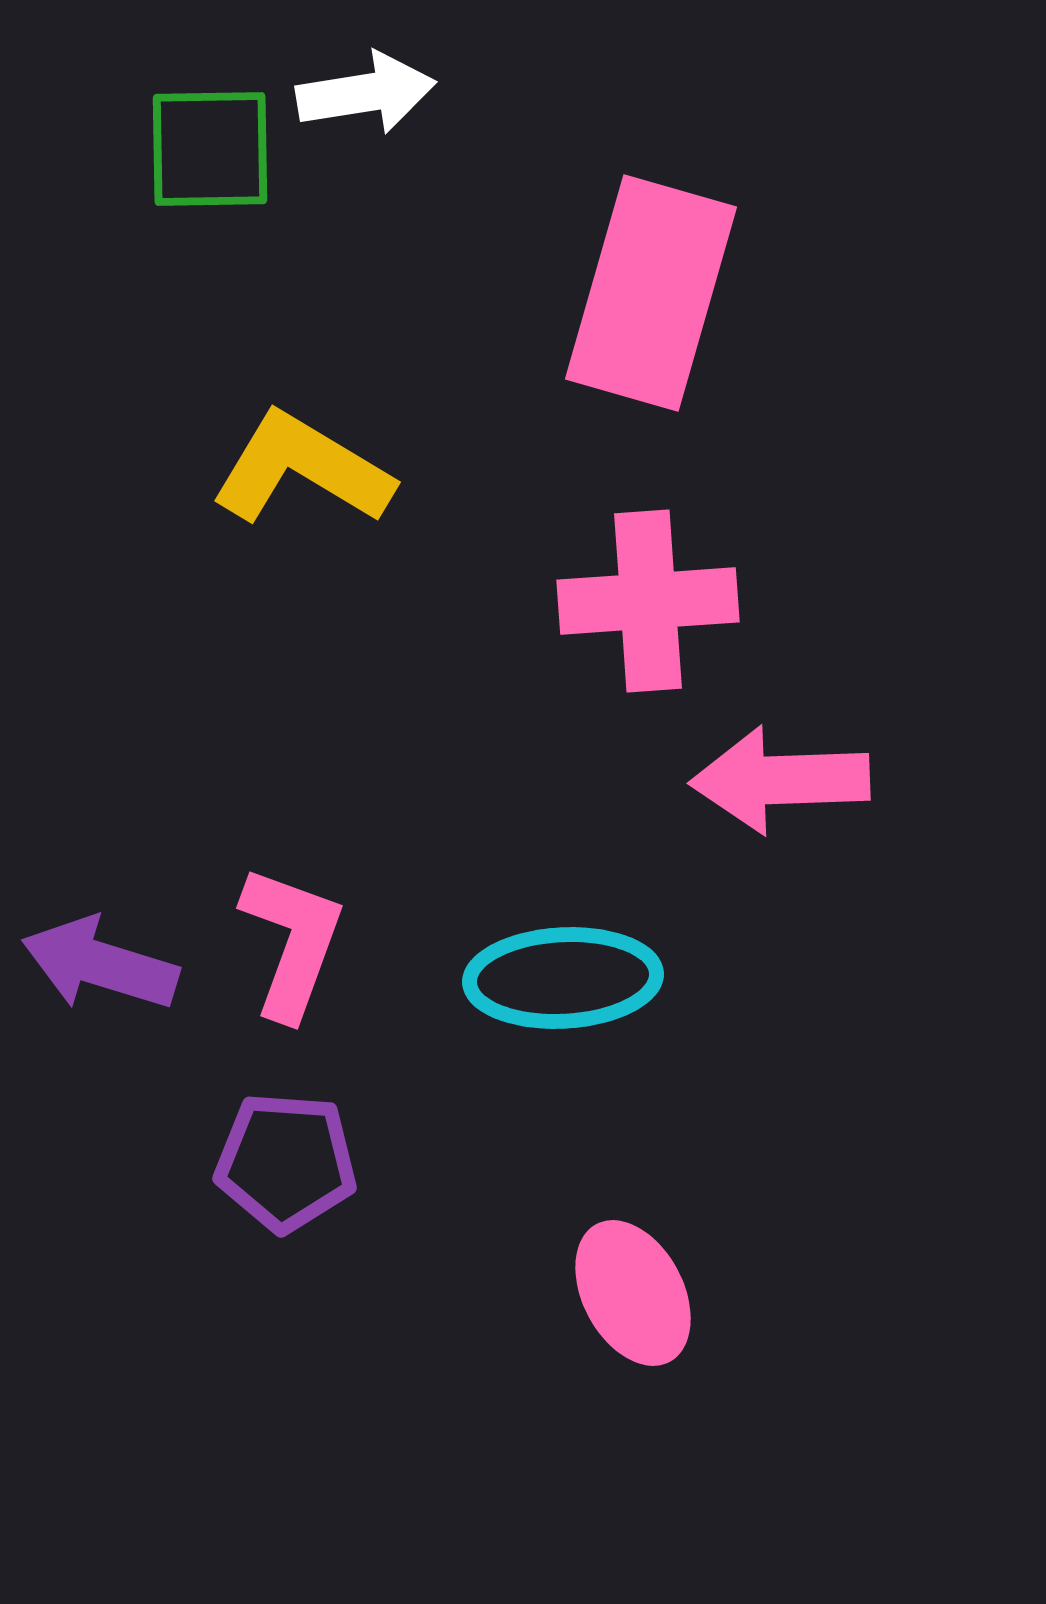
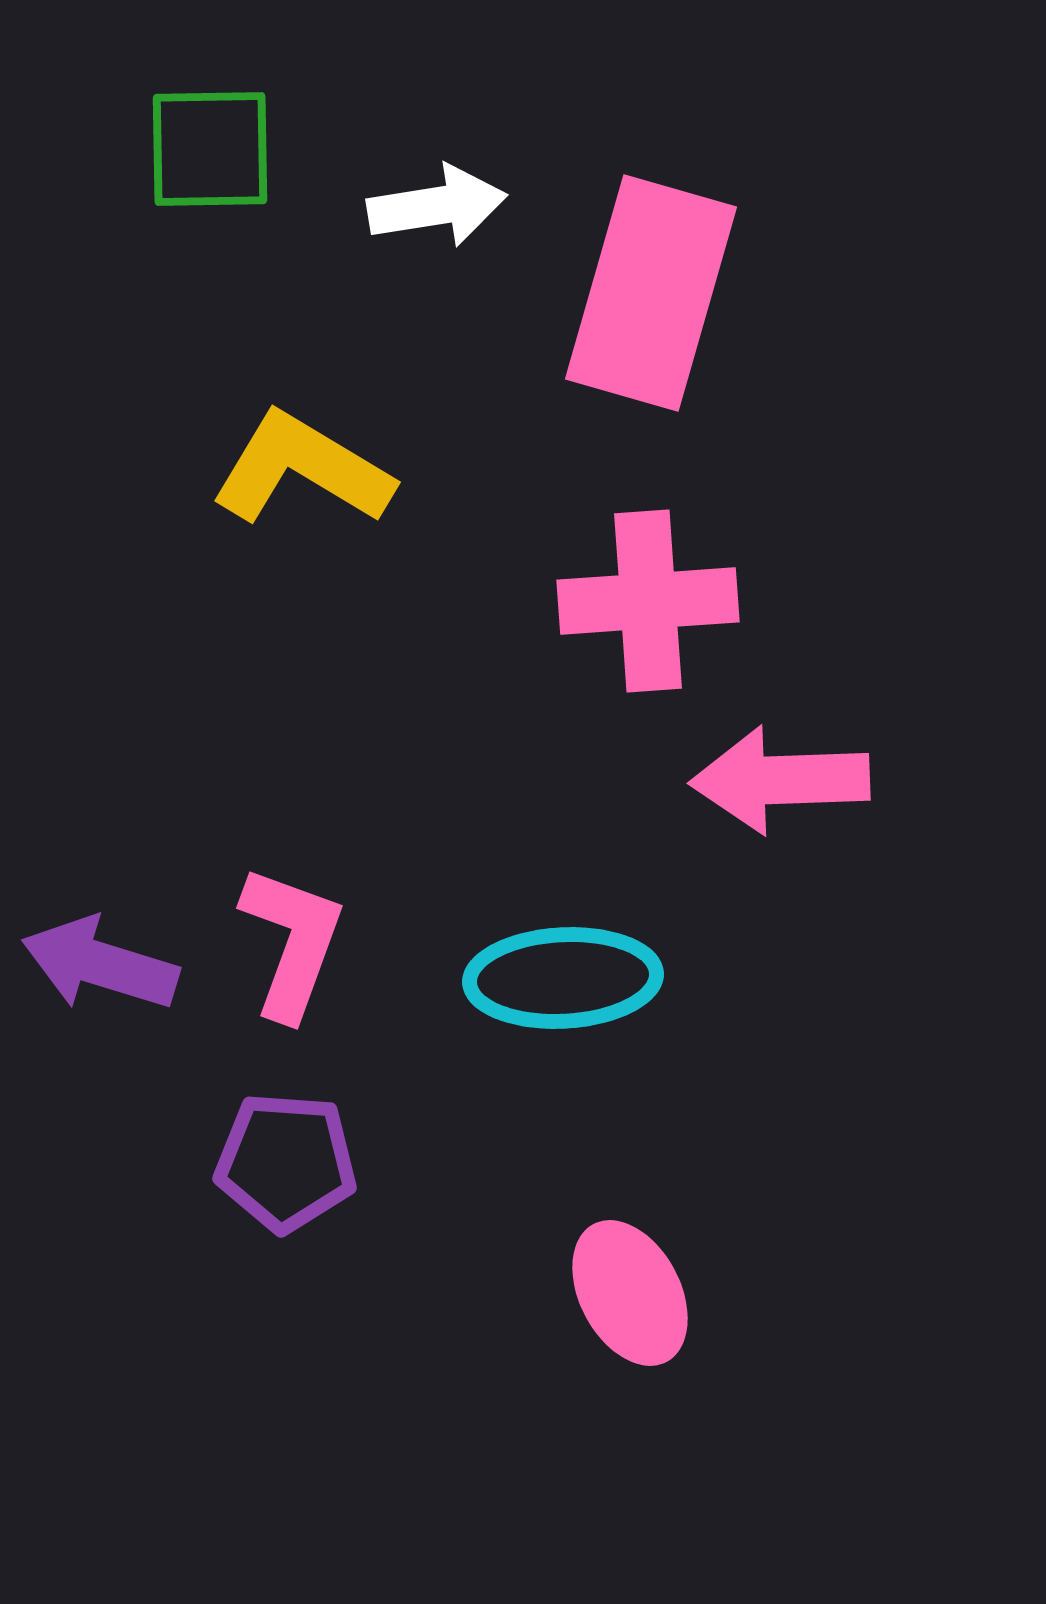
white arrow: moved 71 px right, 113 px down
pink ellipse: moved 3 px left
